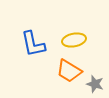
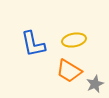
gray star: rotated 30 degrees clockwise
